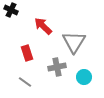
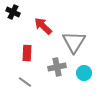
black cross: moved 2 px right, 2 px down
red rectangle: rotated 21 degrees clockwise
cyan circle: moved 4 px up
